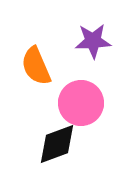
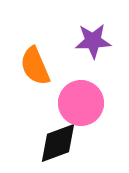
orange semicircle: moved 1 px left
black diamond: moved 1 px right, 1 px up
